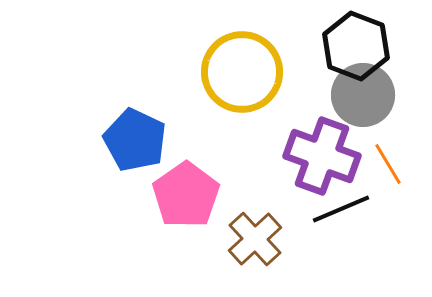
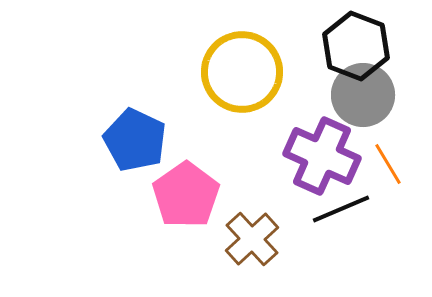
purple cross: rotated 4 degrees clockwise
brown cross: moved 3 px left
